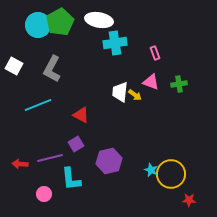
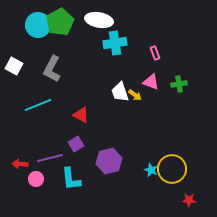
white trapezoid: rotated 25 degrees counterclockwise
yellow circle: moved 1 px right, 5 px up
pink circle: moved 8 px left, 15 px up
